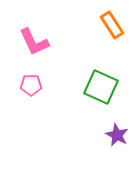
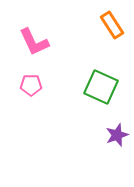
purple star: rotated 25 degrees clockwise
